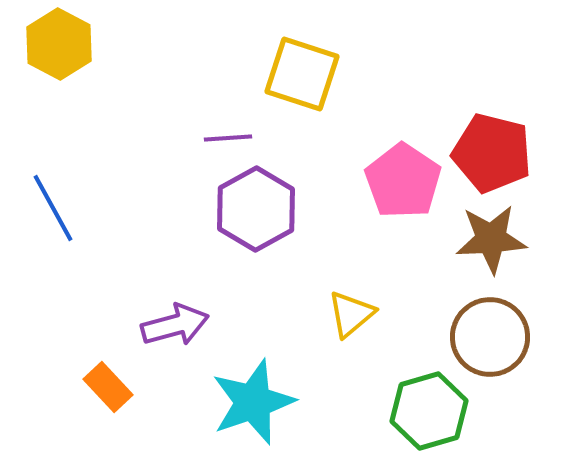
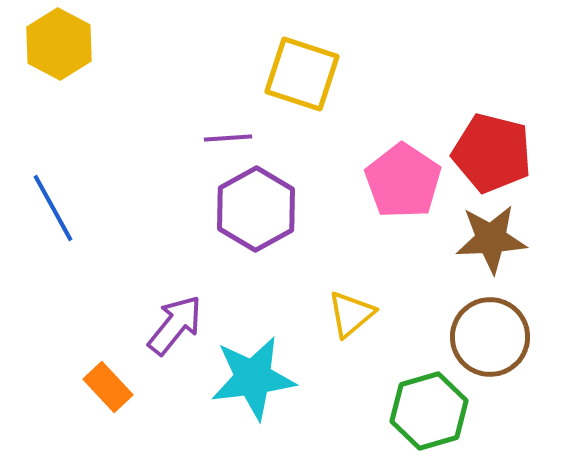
purple arrow: rotated 36 degrees counterclockwise
cyan star: moved 24 px up; rotated 12 degrees clockwise
